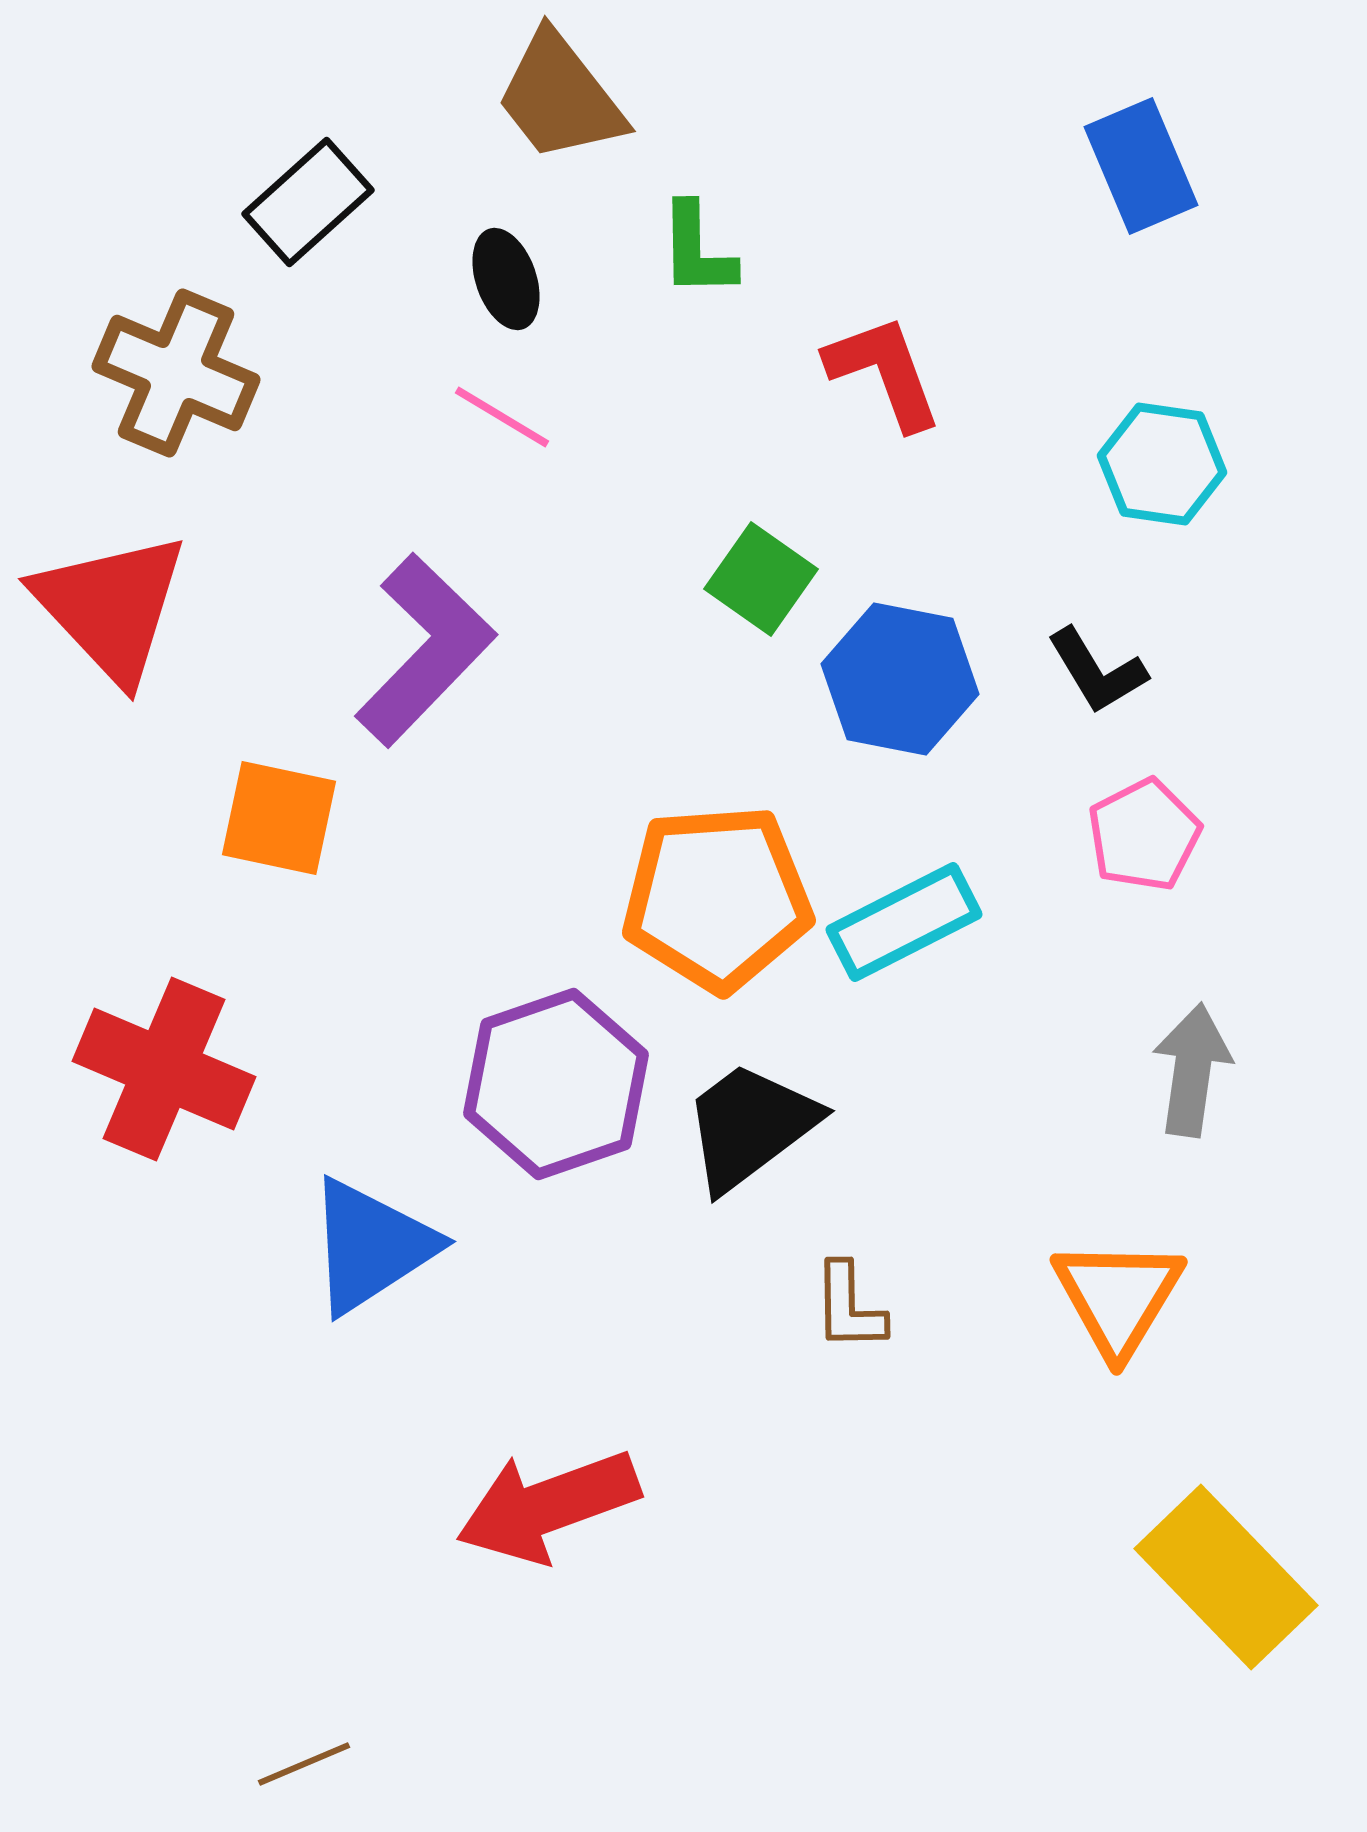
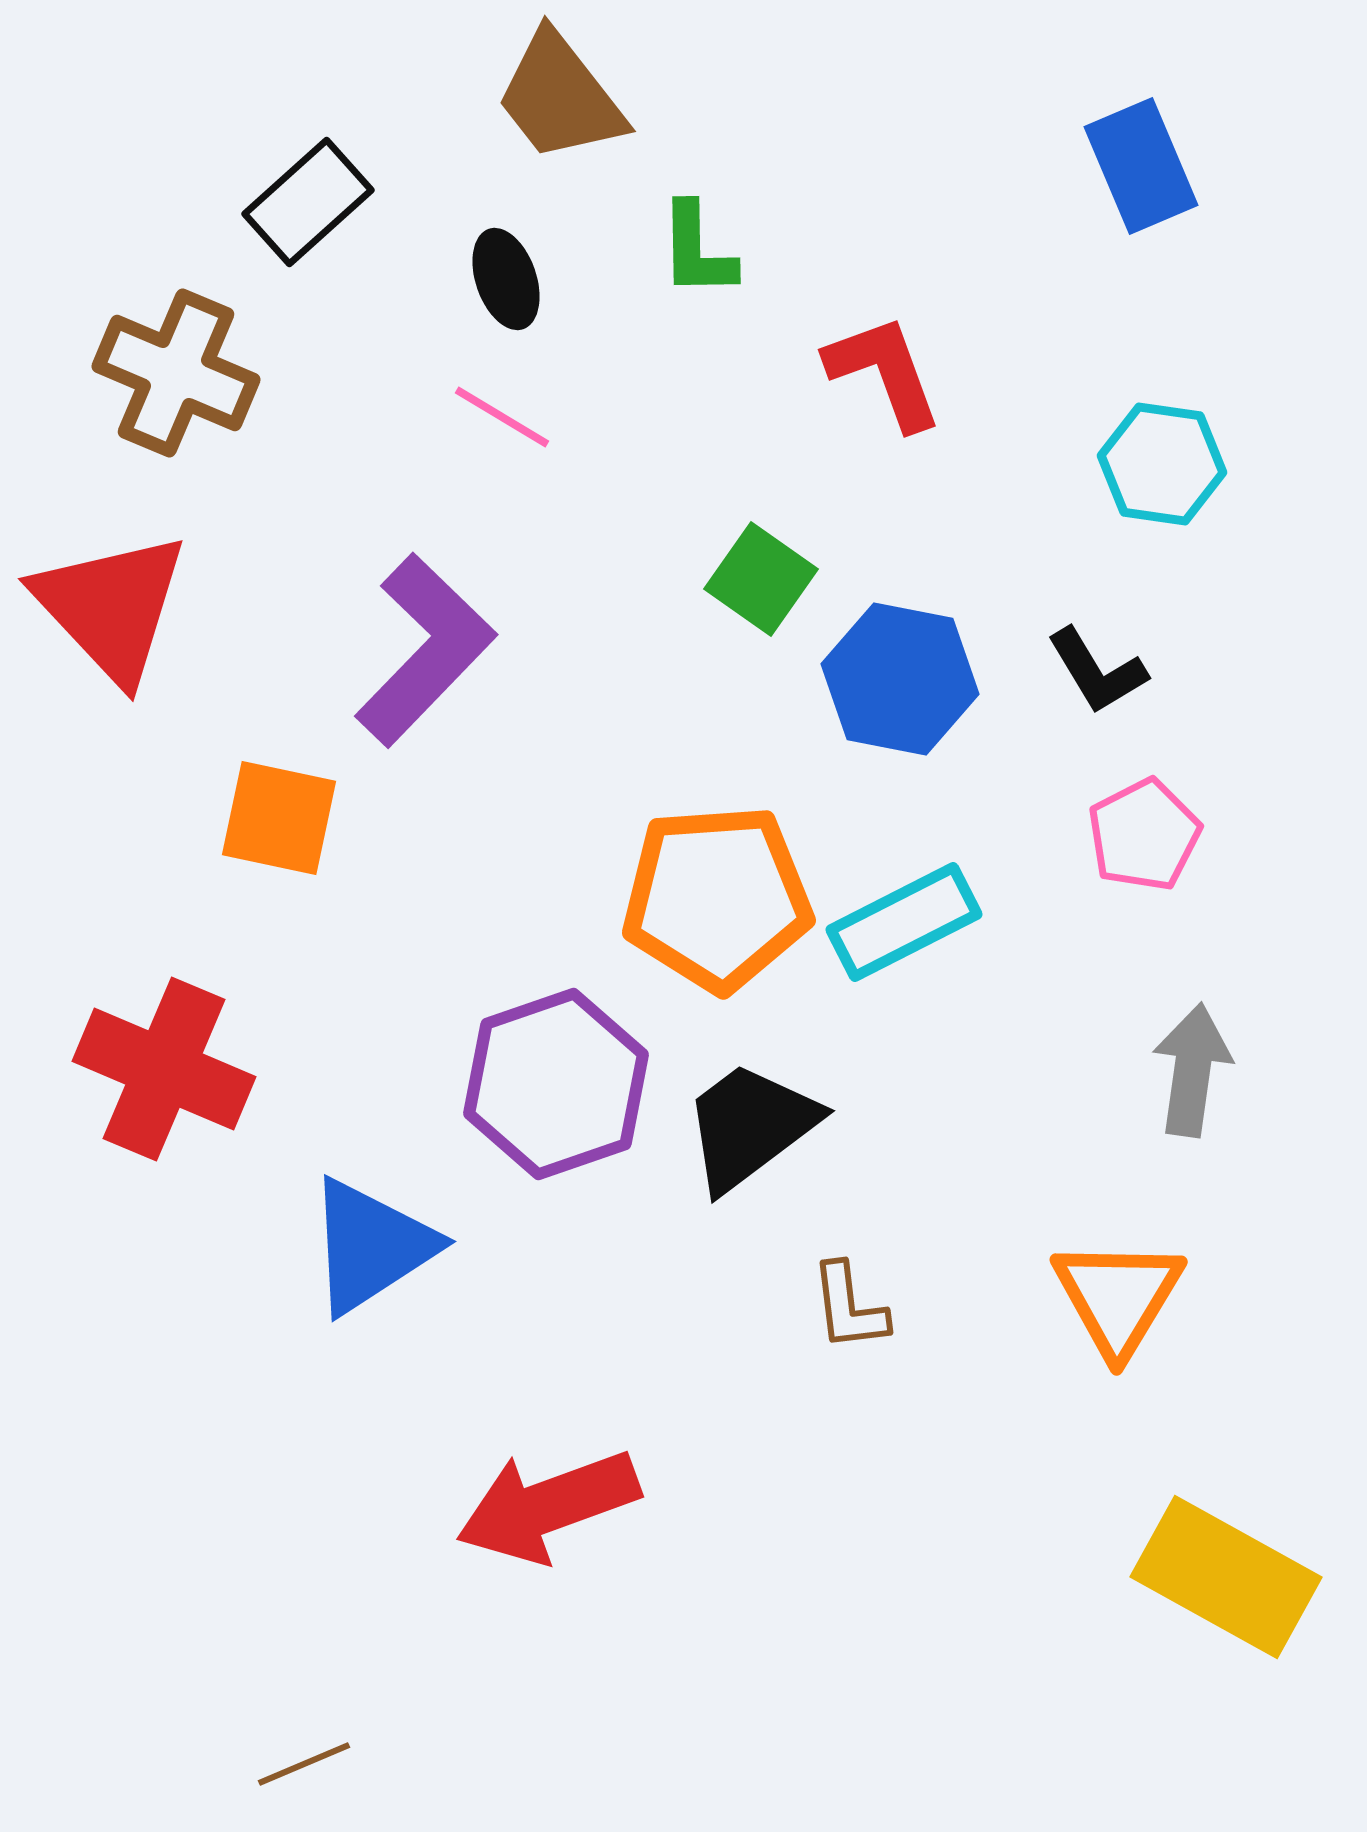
brown L-shape: rotated 6 degrees counterclockwise
yellow rectangle: rotated 17 degrees counterclockwise
